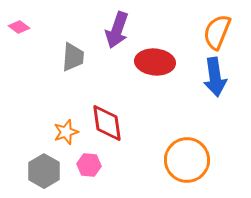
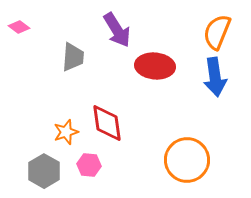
purple arrow: rotated 51 degrees counterclockwise
red ellipse: moved 4 px down
